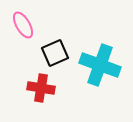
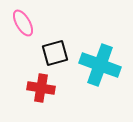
pink ellipse: moved 2 px up
black square: rotated 8 degrees clockwise
